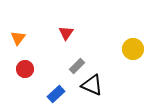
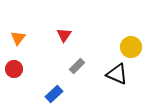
red triangle: moved 2 px left, 2 px down
yellow circle: moved 2 px left, 2 px up
red circle: moved 11 px left
black triangle: moved 25 px right, 11 px up
blue rectangle: moved 2 px left
